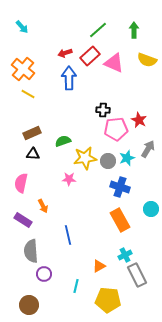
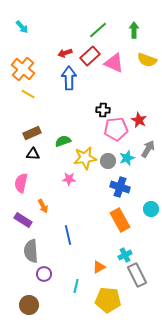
orange triangle: moved 1 px down
